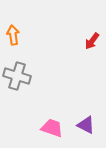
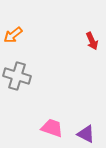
orange arrow: rotated 120 degrees counterclockwise
red arrow: rotated 60 degrees counterclockwise
purple triangle: moved 9 px down
